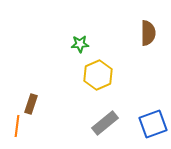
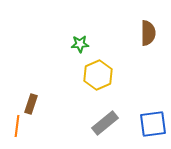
blue square: rotated 12 degrees clockwise
